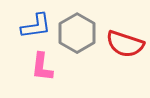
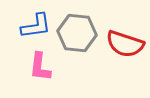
gray hexagon: rotated 24 degrees counterclockwise
pink L-shape: moved 2 px left
